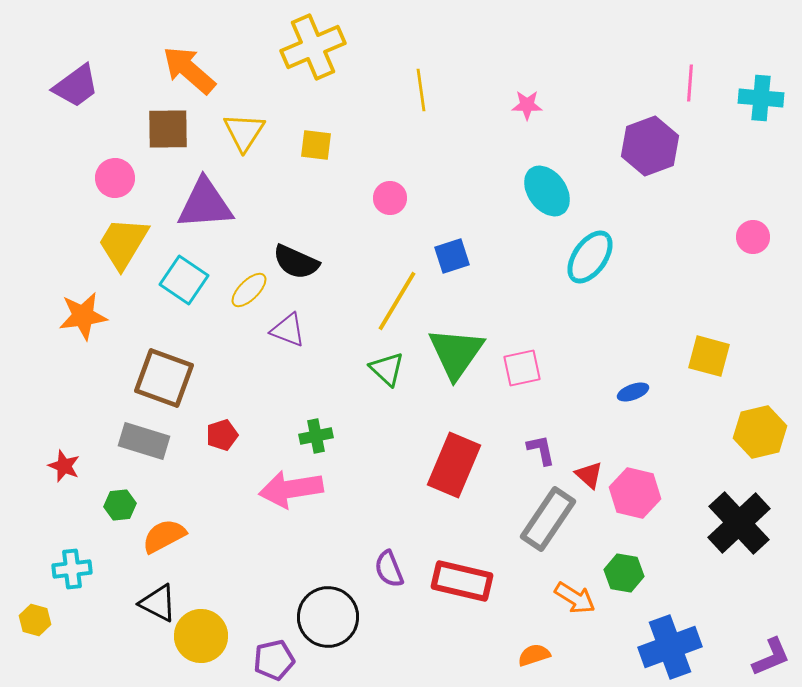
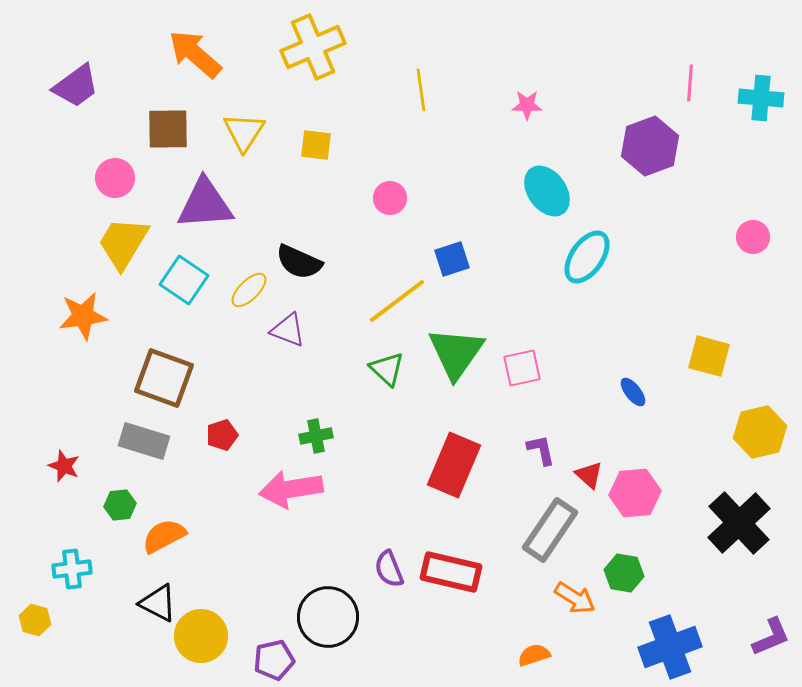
orange arrow at (189, 70): moved 6 px right, 16 px up
blue square at (452, 256): moved 3 px down
cyan ellipse at (590, 257): moved 3 px left
black semicircle at (296, 262): moved 3 px right
yellow line at (397, 301): rotated 22 degrees clockwise
blue ellipse at (633, 392): rotated 72 degrees clockwise
pink hexagon at (635, 493): rotated 18 degrees counterclockwise
gray rectangle at (548, 519): moved 2 px right, 11 px down
red rectangle at (462, 581): moved 11 px left, 9 px up
purple L-shape at (771, 657): moved 20 px up
